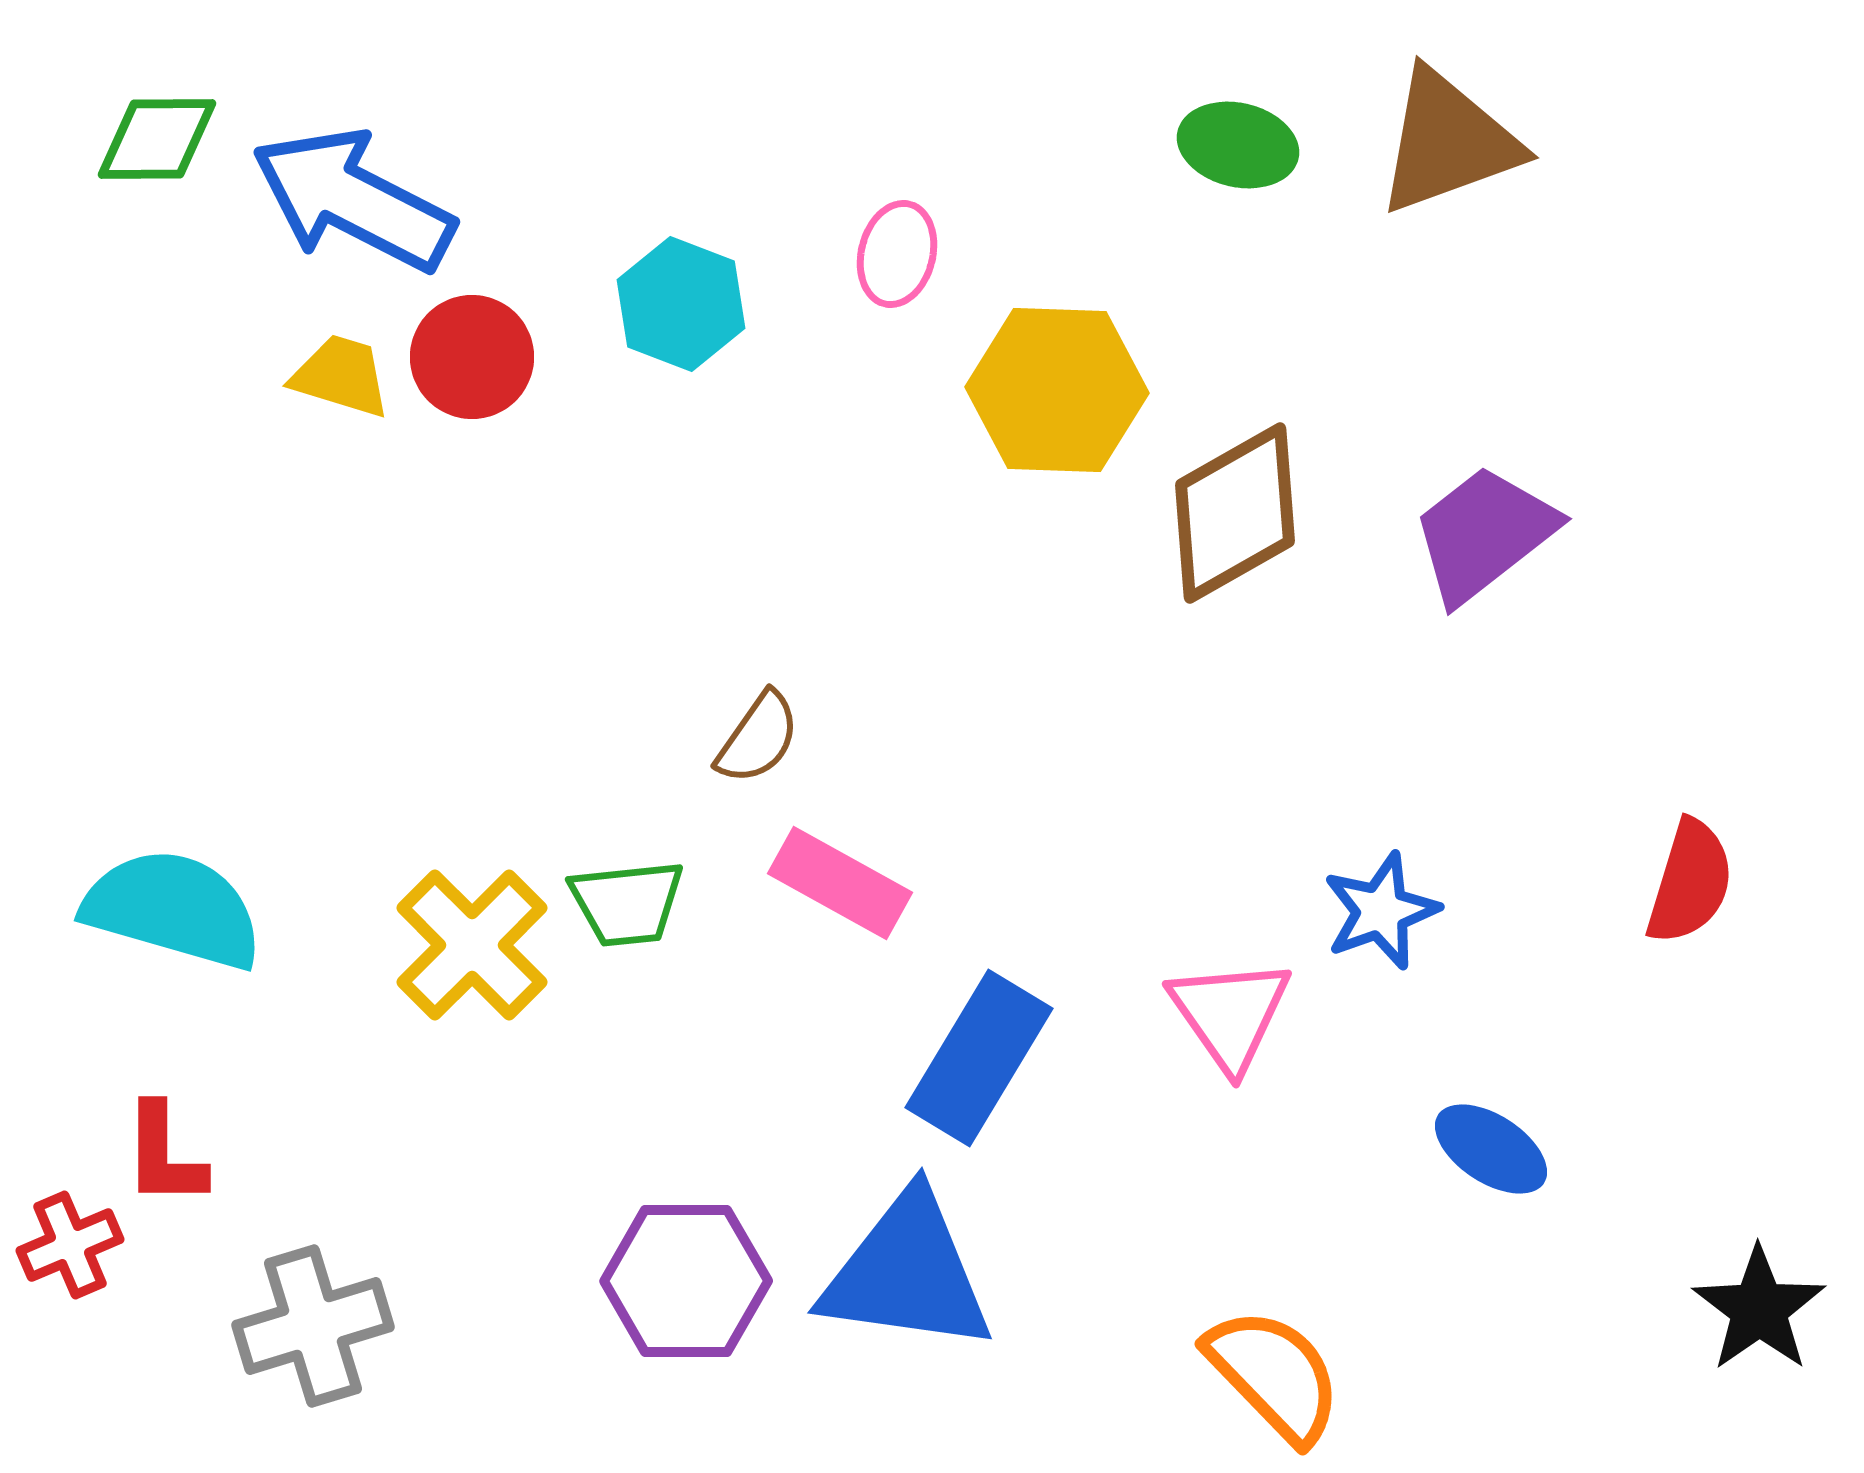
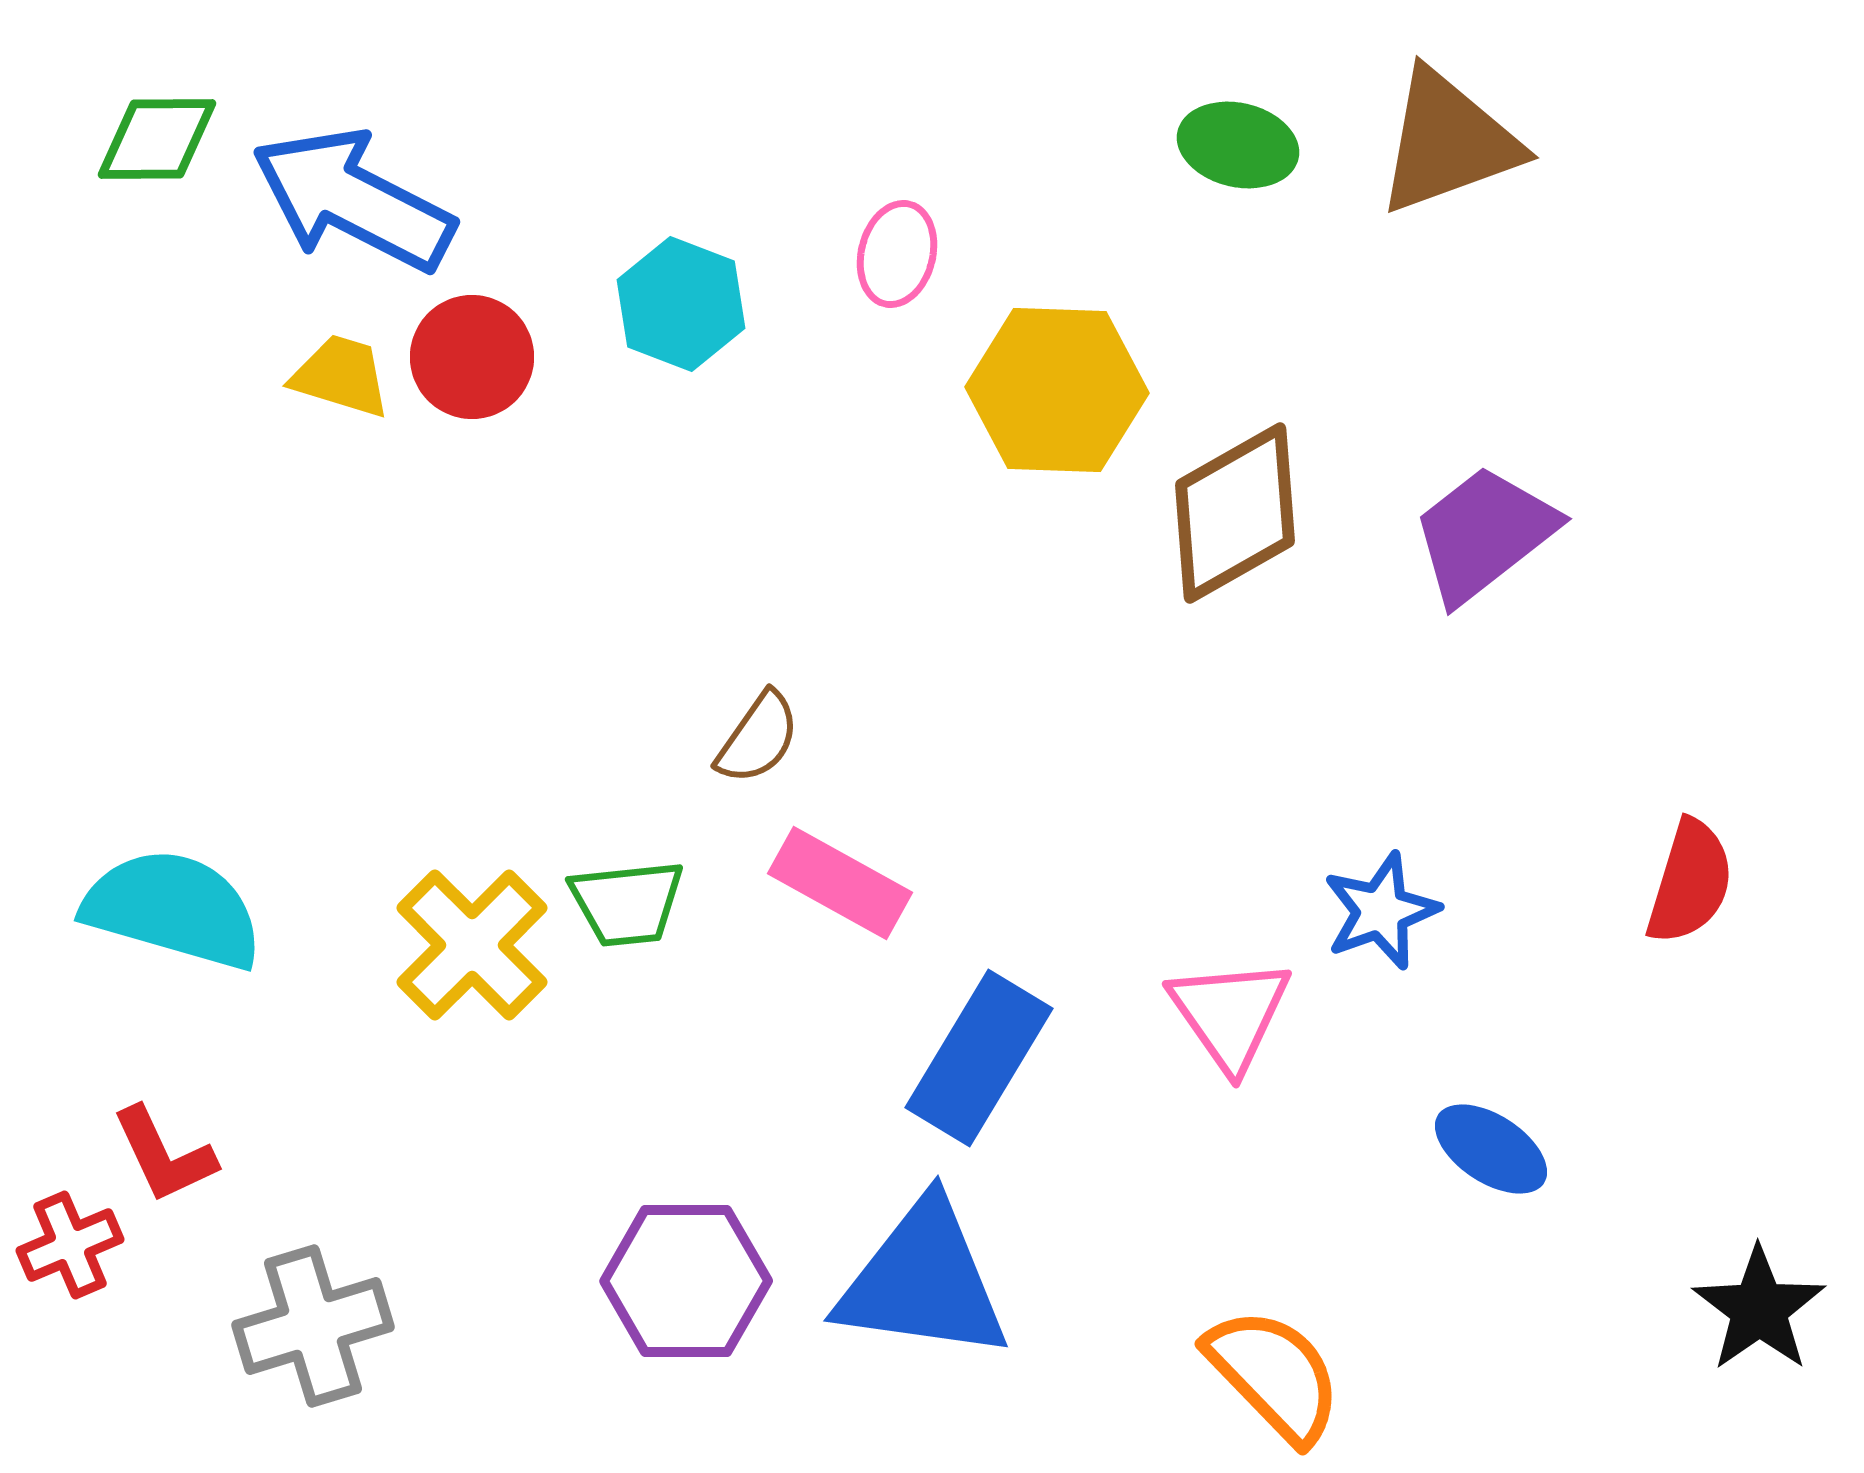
red L-shape: rotated 25 degrees counterclockwise
blue triangle: moved 16 px right, 8 px down
